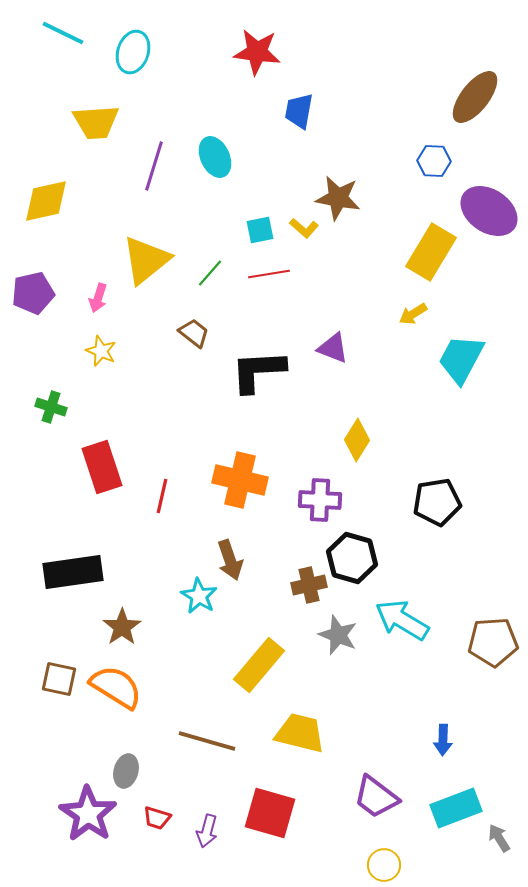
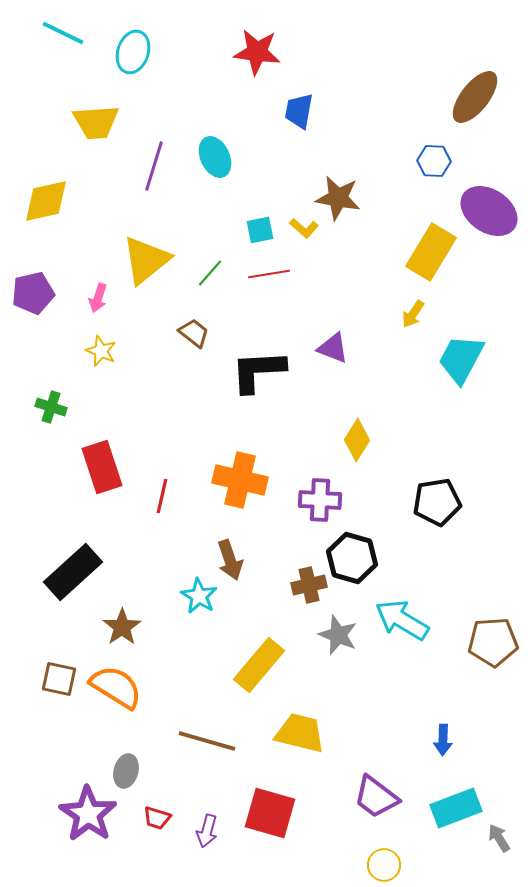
yellow arrow at (413, 314): rotated 24 degrees counterclockwise
black rectangle at (73, 572): rotated 34 degrees counterclockwise
